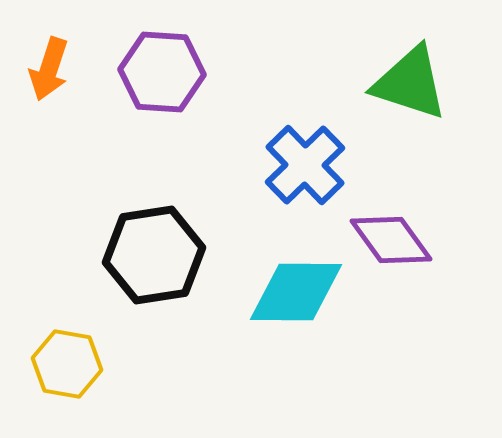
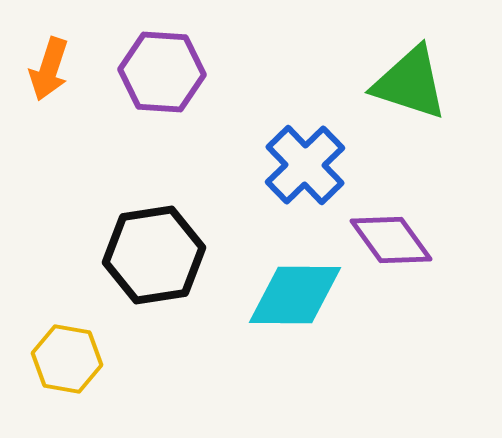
cyan diamond: moved 1 px left, 3 px down
yellow hexagon: moved 5 px up
